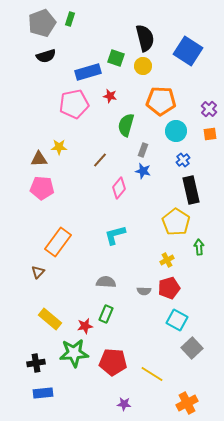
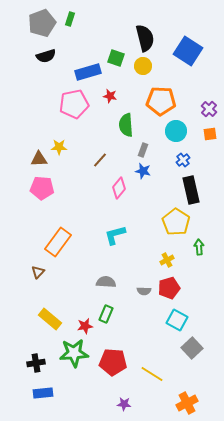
green semicircle at (126, 125): rotated 20 degrees counterclockwise
